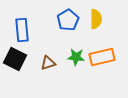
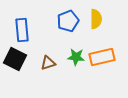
blue pentagon: moved 1 px down; rotated 10 degrees clockwise
